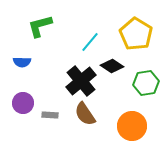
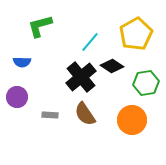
yellow pentagon: rotated 12 degrees clockwise
black cross: moved 4 px up
purple circle: moved 6 px left, 6 px up
orange circle: moved 6 px up
